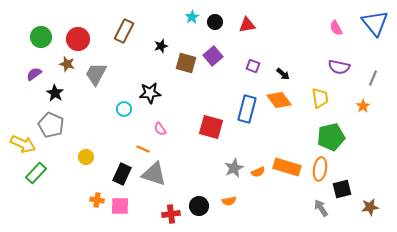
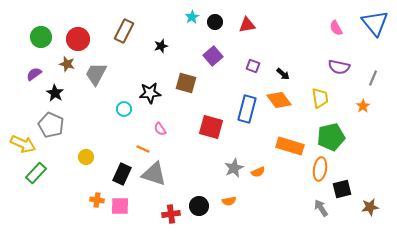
brown square at (186, 63): moved 20 px down
orange rectangle at (287, 167): moved 3 px right, 21 px up
